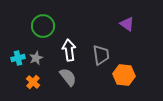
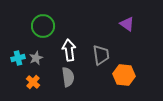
gray semicircle: rotated 30 degrees clockwise
